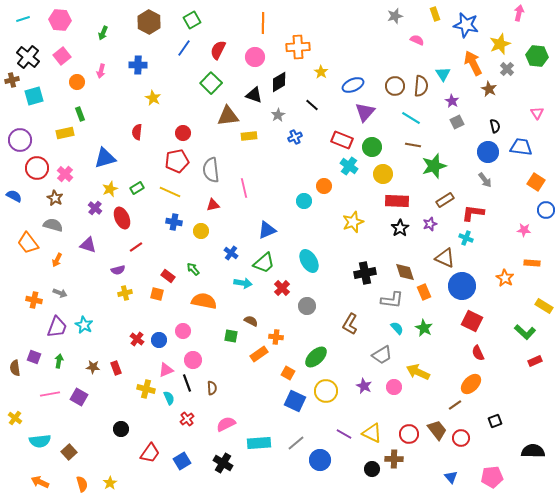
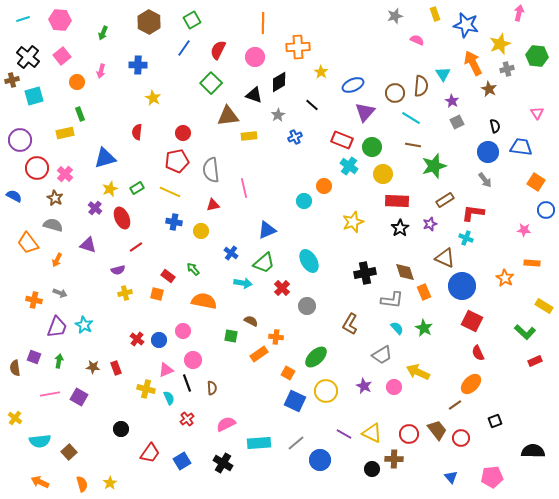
gray cross at (507, 69): rotated 32 degrees clockwise
brown circle at (395, 86): moved 7 px down
